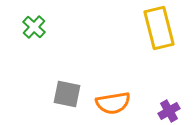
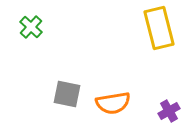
green cross: moved 3 px left
